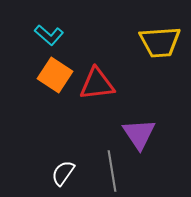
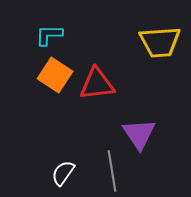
cyan L-shape: rotated 140 degrees clockwise
